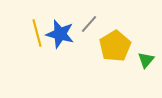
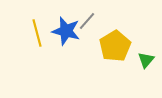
gray line: moved 2 px left, 3 px up
blue star: moved 6 px right, 3 px up
